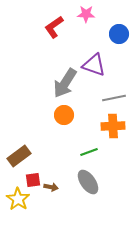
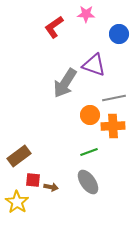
orange circle: moved 26 px right
red square: rotated 14 degrees clockwise
yellow star: moved 1 px left, 3 px down
